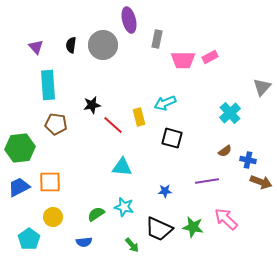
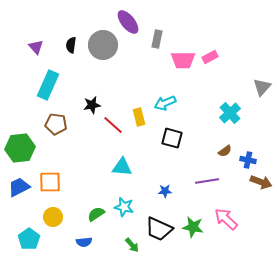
purple ellipse: moved 1 px left, 2 px down; rotated 25 degrees counterclockwise
cyan rectangle: rotated 28 degrees clockwise
